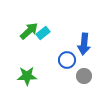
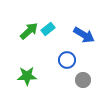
cyan rectangle: moved 5 px right, 4 px up
blue arrow: moved 9 px up; rotated 65 degrees counterclockwise
gray circle: moved 1 px left, 4 px down
